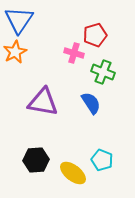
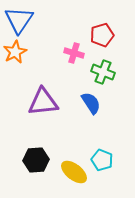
red pentagon: moved 7 px right
purple triangle: rotated 16 degrees counterclockwise
yellow ellipse: moved 1 px right, 1 px up
